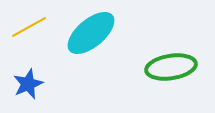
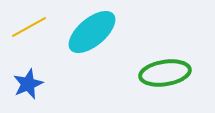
cyan ellipse: moved 1 px right, 1 px up
green ellipse: moved 6 px left, 6 px down
